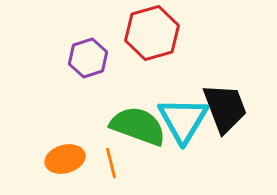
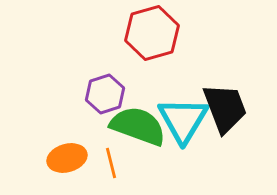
purple hexagon: moved 17 px right, 36 px down
orange ellipse: moved 2 px right, 1 px up
